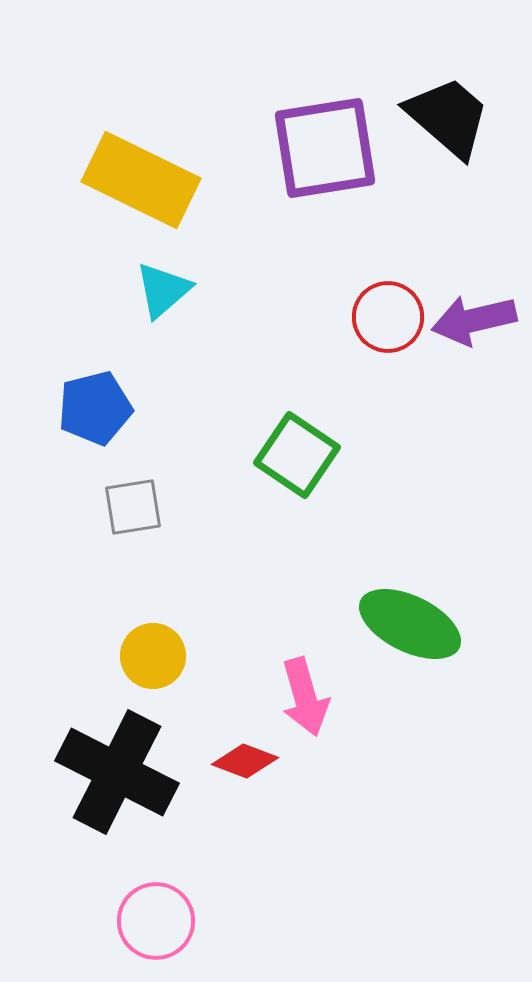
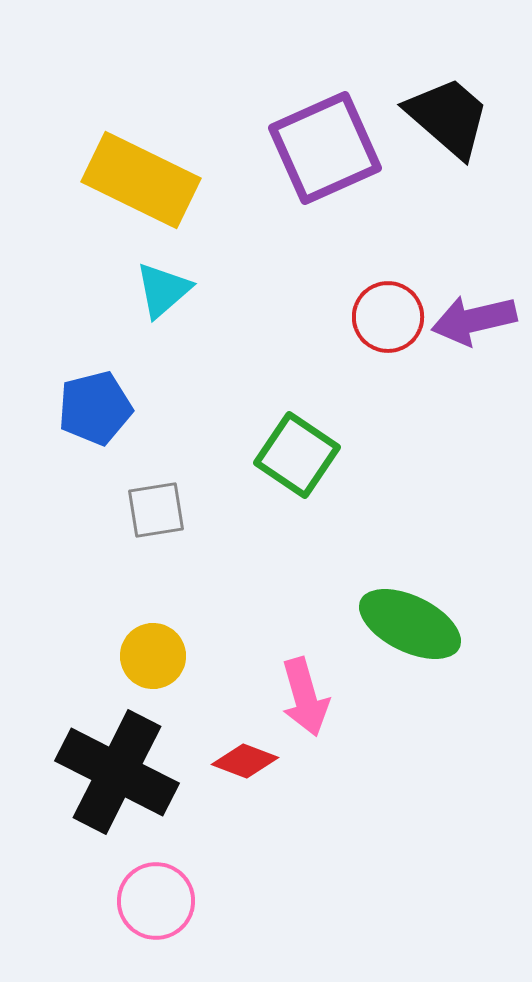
purple square: rotated 15 degrees counterclockwise
gray square: moved 23 px right, 3 px down
pink circle: moved 20 px up
